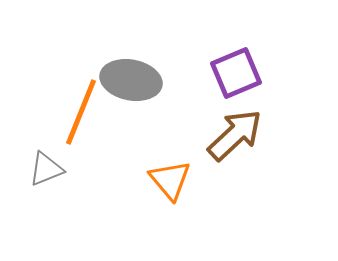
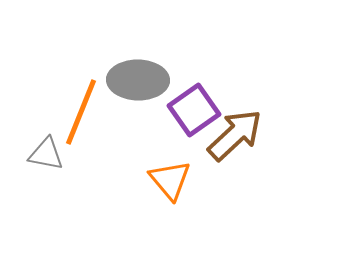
purple square: moved 42 px left, 37 px down; rotated 12 degrees counterclockwise
gray ellipse: moved 7 px right; rotated 10 degrees counterclockwise
gray triangle: moved 15 px up; rotated 33 degrees clockwise
